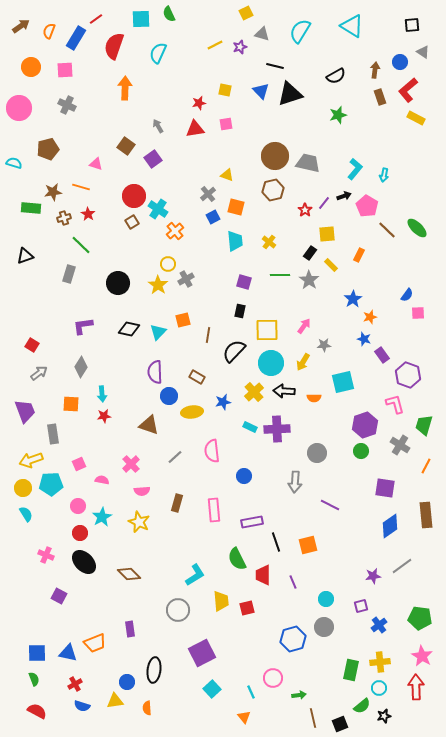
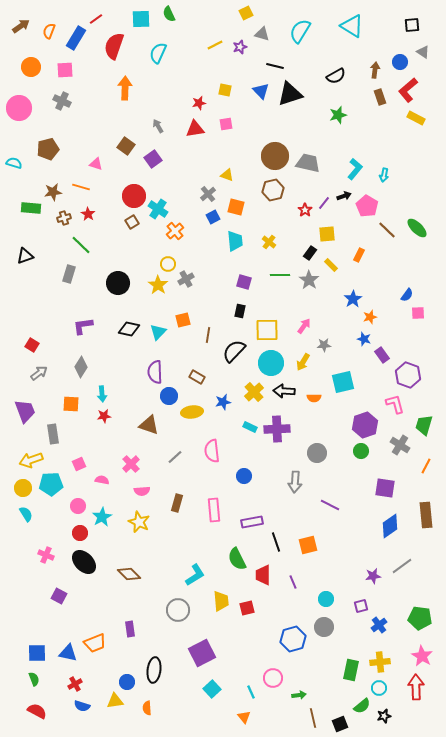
gray cross at (67, 105): moved 5 px left, 4 px up
